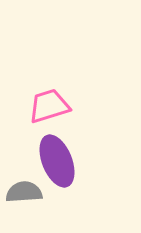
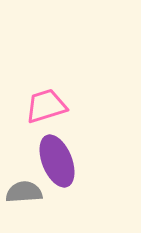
pink trapezoid: moved 3 px left
